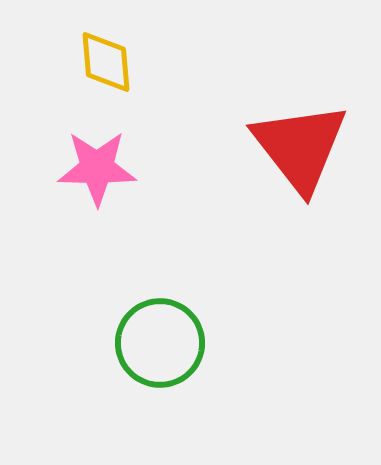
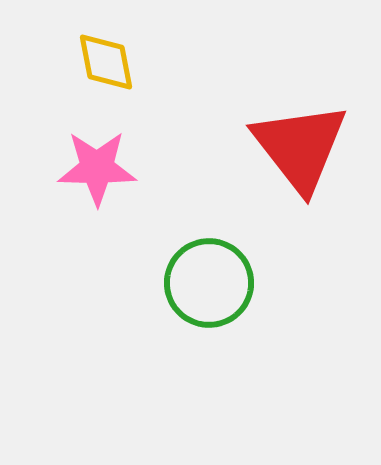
yellow diamond: rotated 6 degrees counterclockwise
green circle: moved 49 px right, 60 px up
